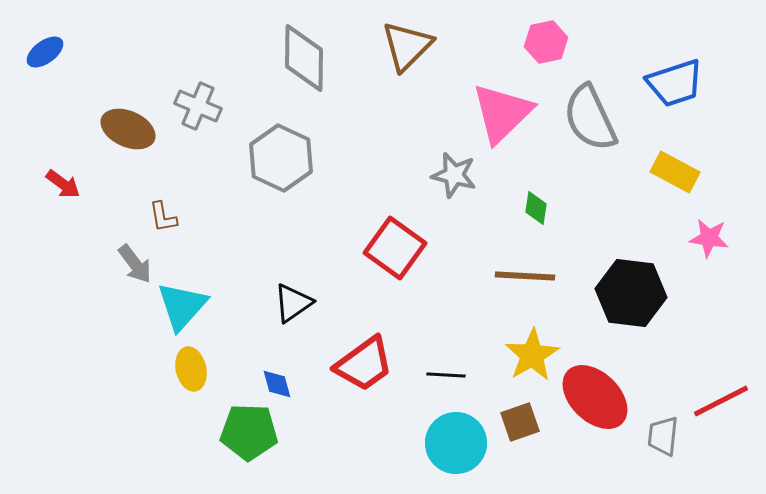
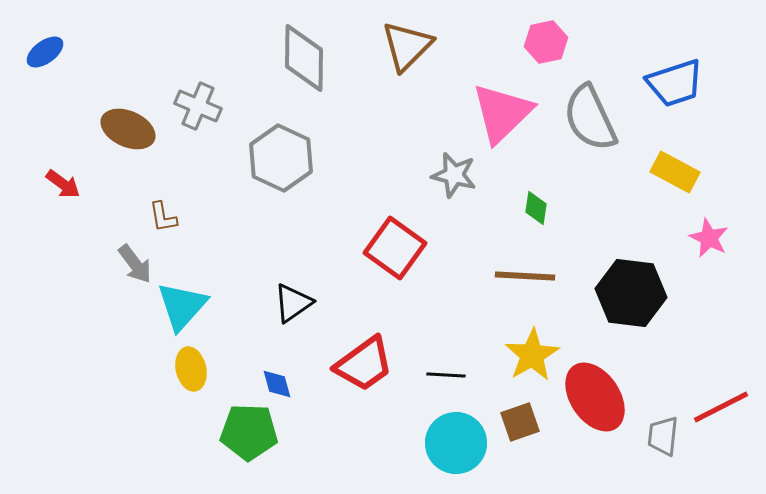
pink star: rotated 18 degrees clockwise
red ellipse: rotated 12 degrees clockwise
red line: moved 6 px down
